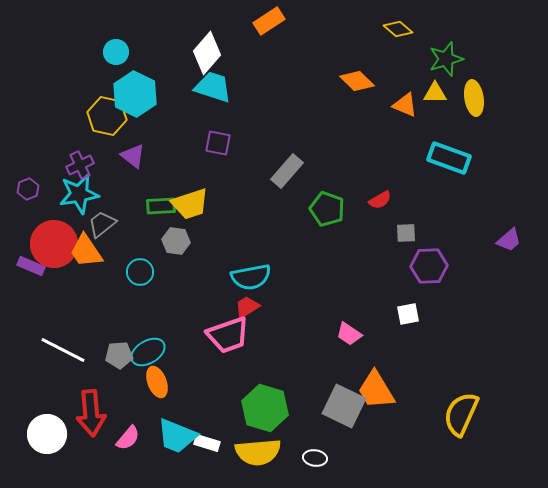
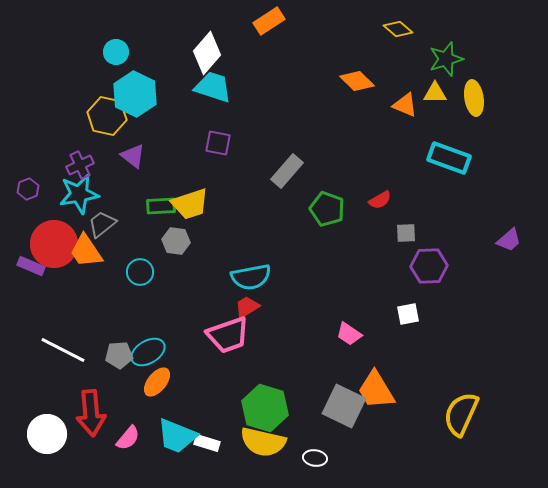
orange ellipse at (157, 382): rotated 60 degrees clockwise
yellow semicircle at (258, 452): moved 5 px right, 10 px up; rotated 18 degrees clockwise
